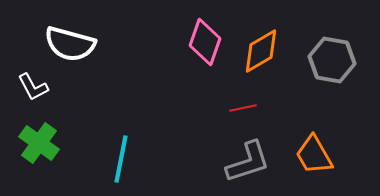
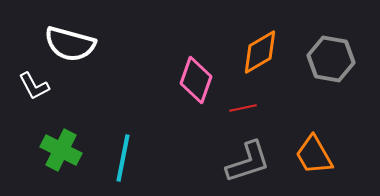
pink diamond: moved 9 px left, 38 px down
orange diamond: moved 1 px left, 1 px down
gray hexagon: moved 1 px left, 1 px up
white L-shape: moved 1 px right, 1 px up
green cross: moved 22 px right, 7 px down; rotated 9 degrees counterclockwise
cyan line: moved 2 px right, 1 px up
